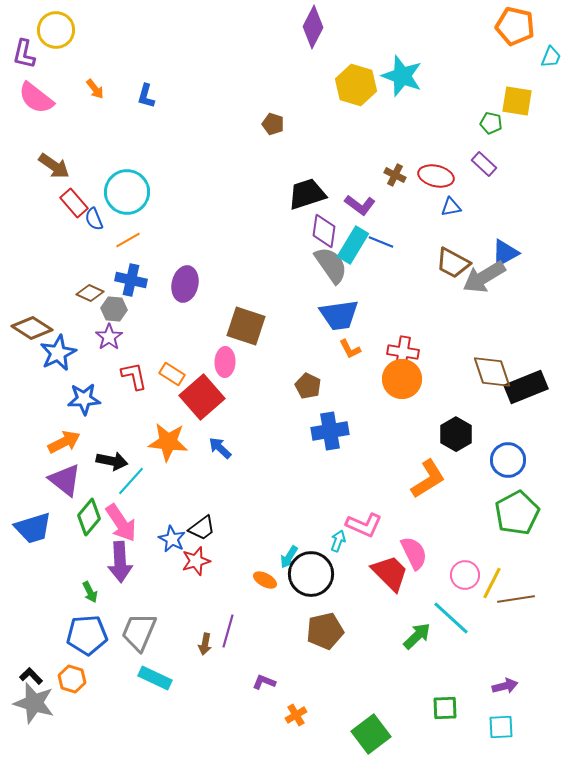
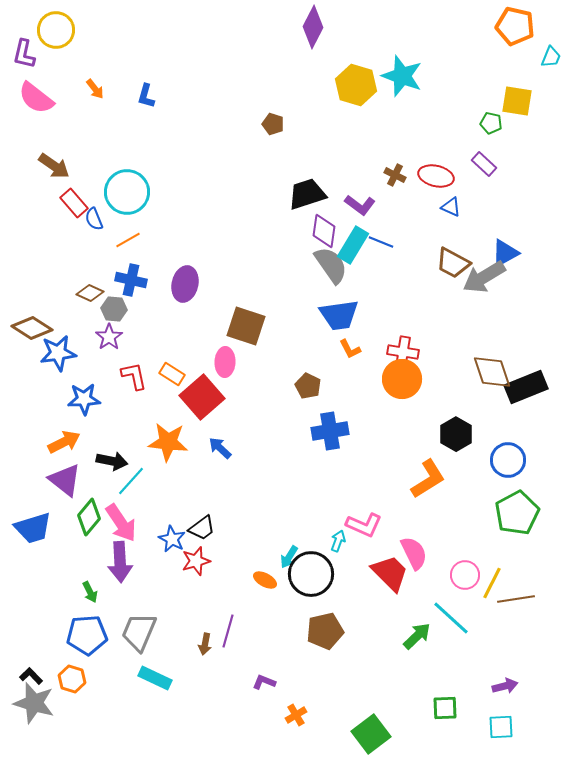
blue triangle at (451, 207): rotated 35 degrees clockwise
blue star at (58, 353): rotated 18 degrees clockwise
